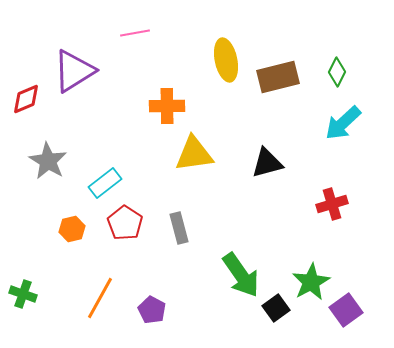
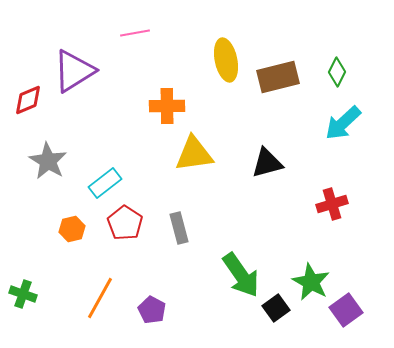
red diamond: moved 2 px right, 1 px down
green star: rotated 15 degrees counterclockwise
